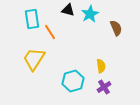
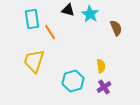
cyan star: rotated 12 degrees counterclockwise
yellow trapezoid: moved 2 px down; rotated 15 degrees counterclockwise
